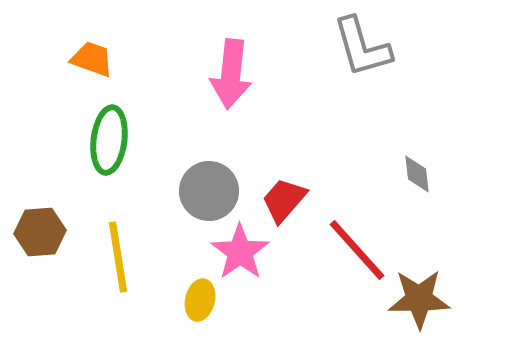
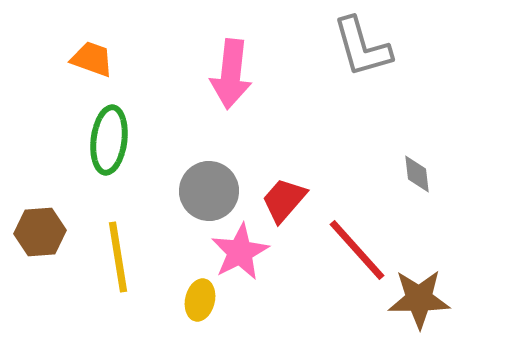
pink star: rotated 8 degrees clockwise
